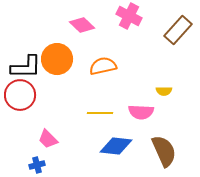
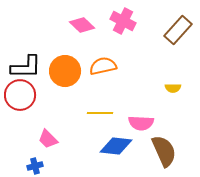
pink cross: moved 6 px left, 5 px down
orange circle: moved 8 px right, 12 px down
yellow semicircle: moved 9 px right, 3 px up
pink semicircle: moved 11 px down
blue cross: moved 2 px left, 1 px down
